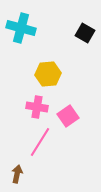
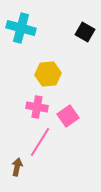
black square: moved 1 px up
brown arrow: moved 7 px up
